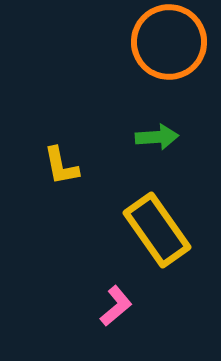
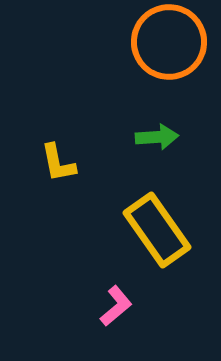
yellow L-shape: moved 3 px left, 3 px up
